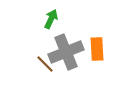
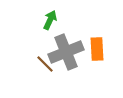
green arrow: moved 1 px left, 1 px down
